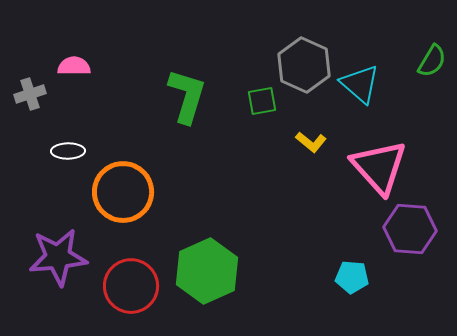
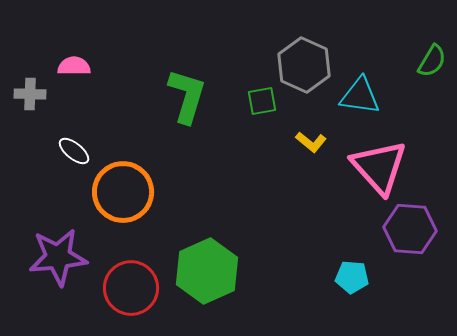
cyan triangle: moved 12 px down; rotated 33 degrees counterclockwise
gray cross: rotated 20 degrees clockwise
white ellipse: moved 6 px right; rotated 40 degrees clockwise
red circle: moved 2 px down
